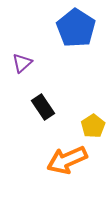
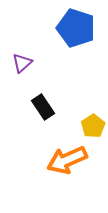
blue pentagon: rotated 15 degrees counterclockwise
